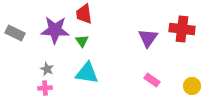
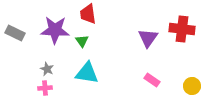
red trapezoid: moved 4 px right
